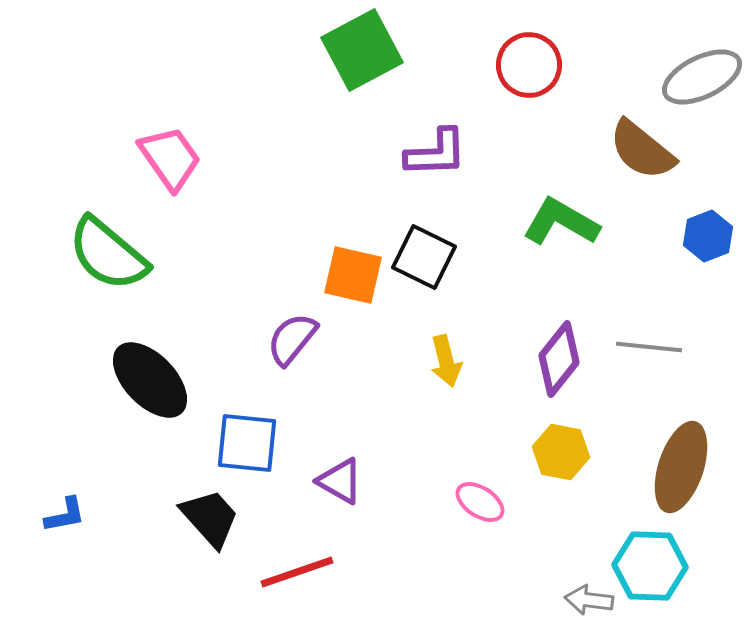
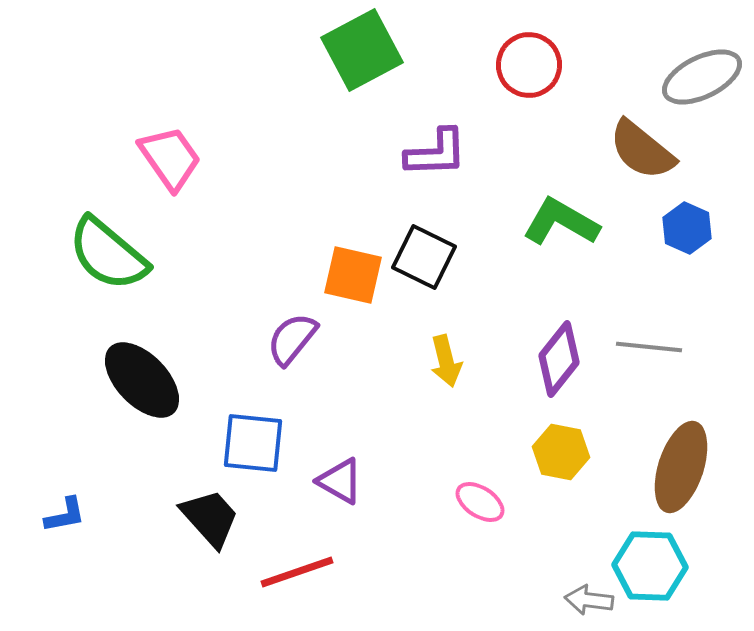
blue hexagon: moved 21 px left, 8 px up; rotated 15 degrees counterclockwise
black ellipse: moved 8 px left
blue square: moved 6 px right
